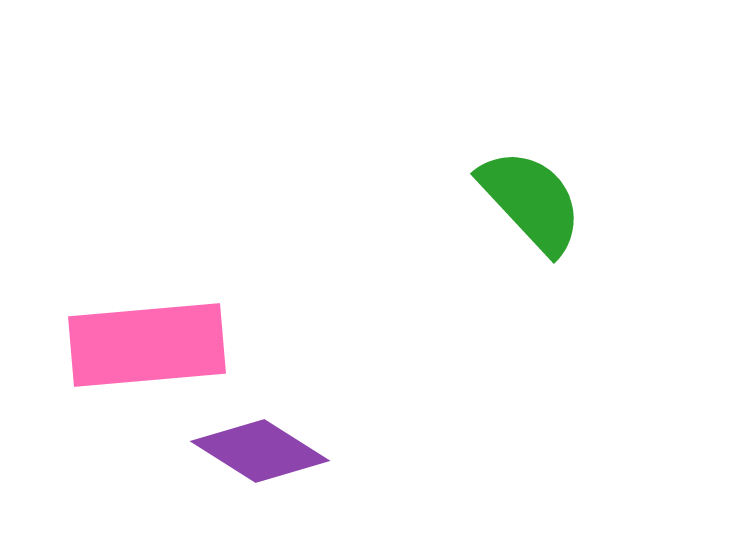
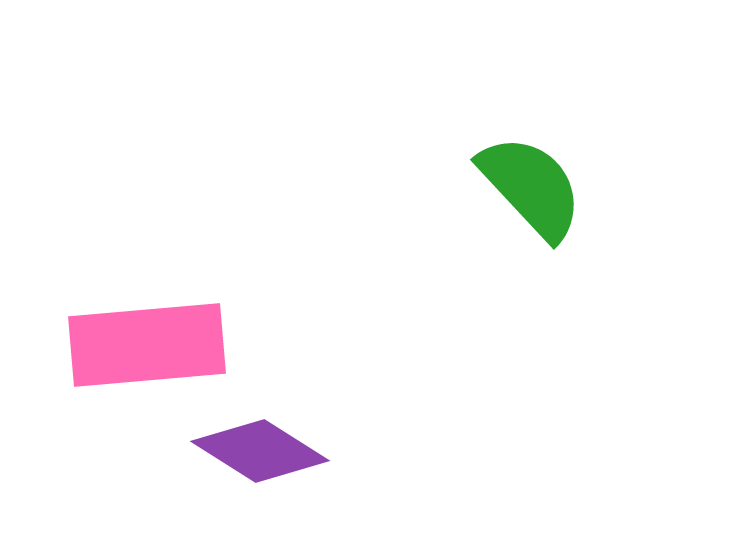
green semicircle: moved 14 px up
